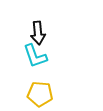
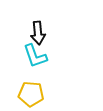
yellow pentagon: moved 9 px left
